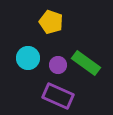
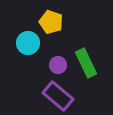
cyan circle: moved 15 px up
green rectangle: rotated 28 degrees clockwise
purple rectangle: rotated 16 degrees clockwise
